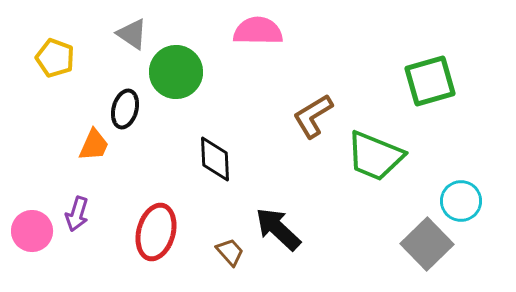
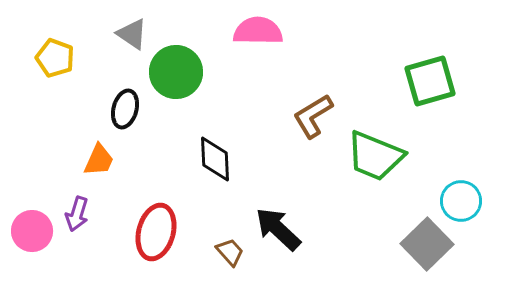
orange trapezoid: moved 5 px right, 15 px down
